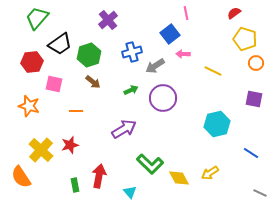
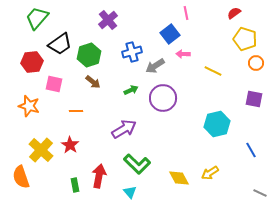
red star: rotated 24 degrees counterclockwise
blue line: moved 3 px up; rotated 28 degrees clockwise
green L-shape: moved 13 px left
orange semicircle: rotated 15 degrees clockwise
